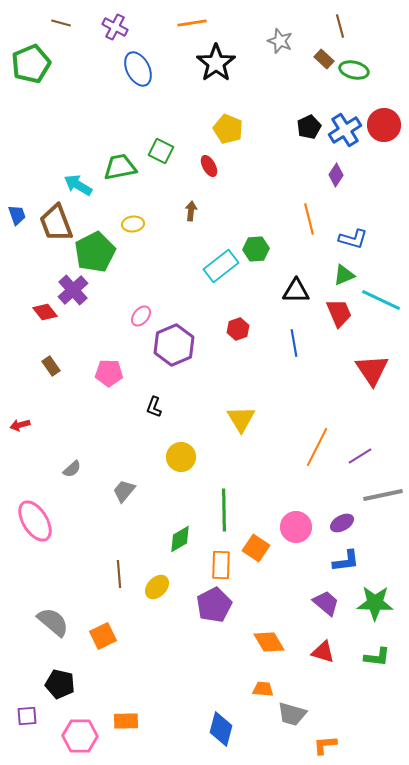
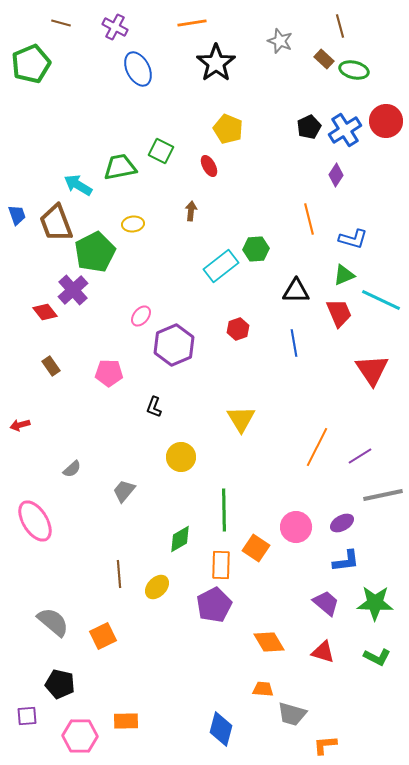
red circle at (384, 125): moved 2 px right, 4 px up
green L-shape at (377, 657): rotated 20 degrees clockwise
